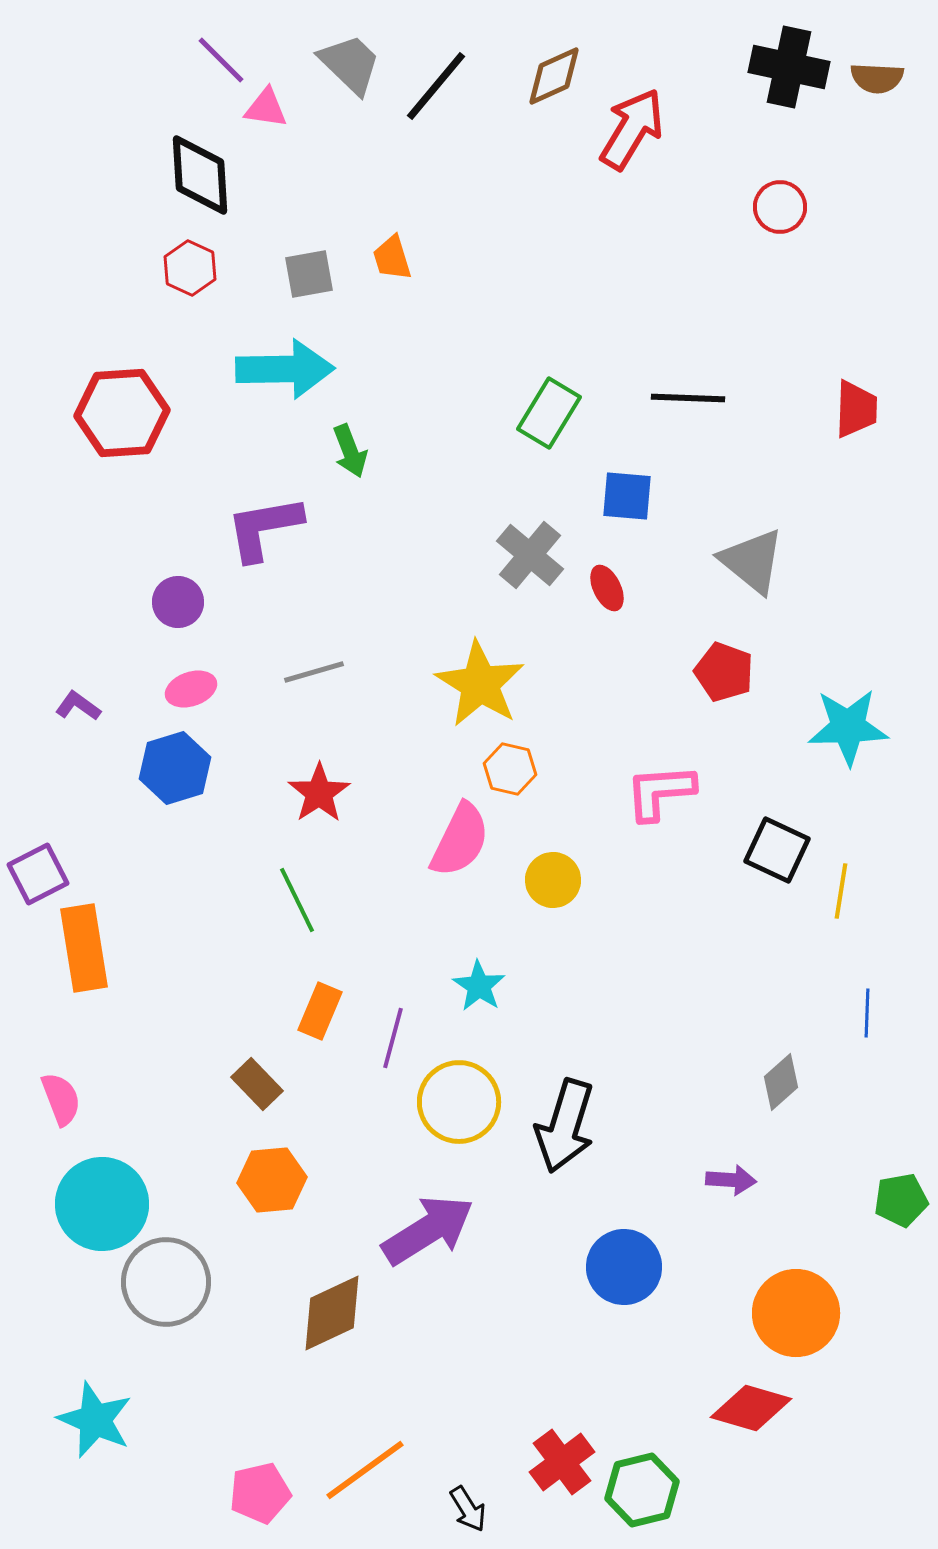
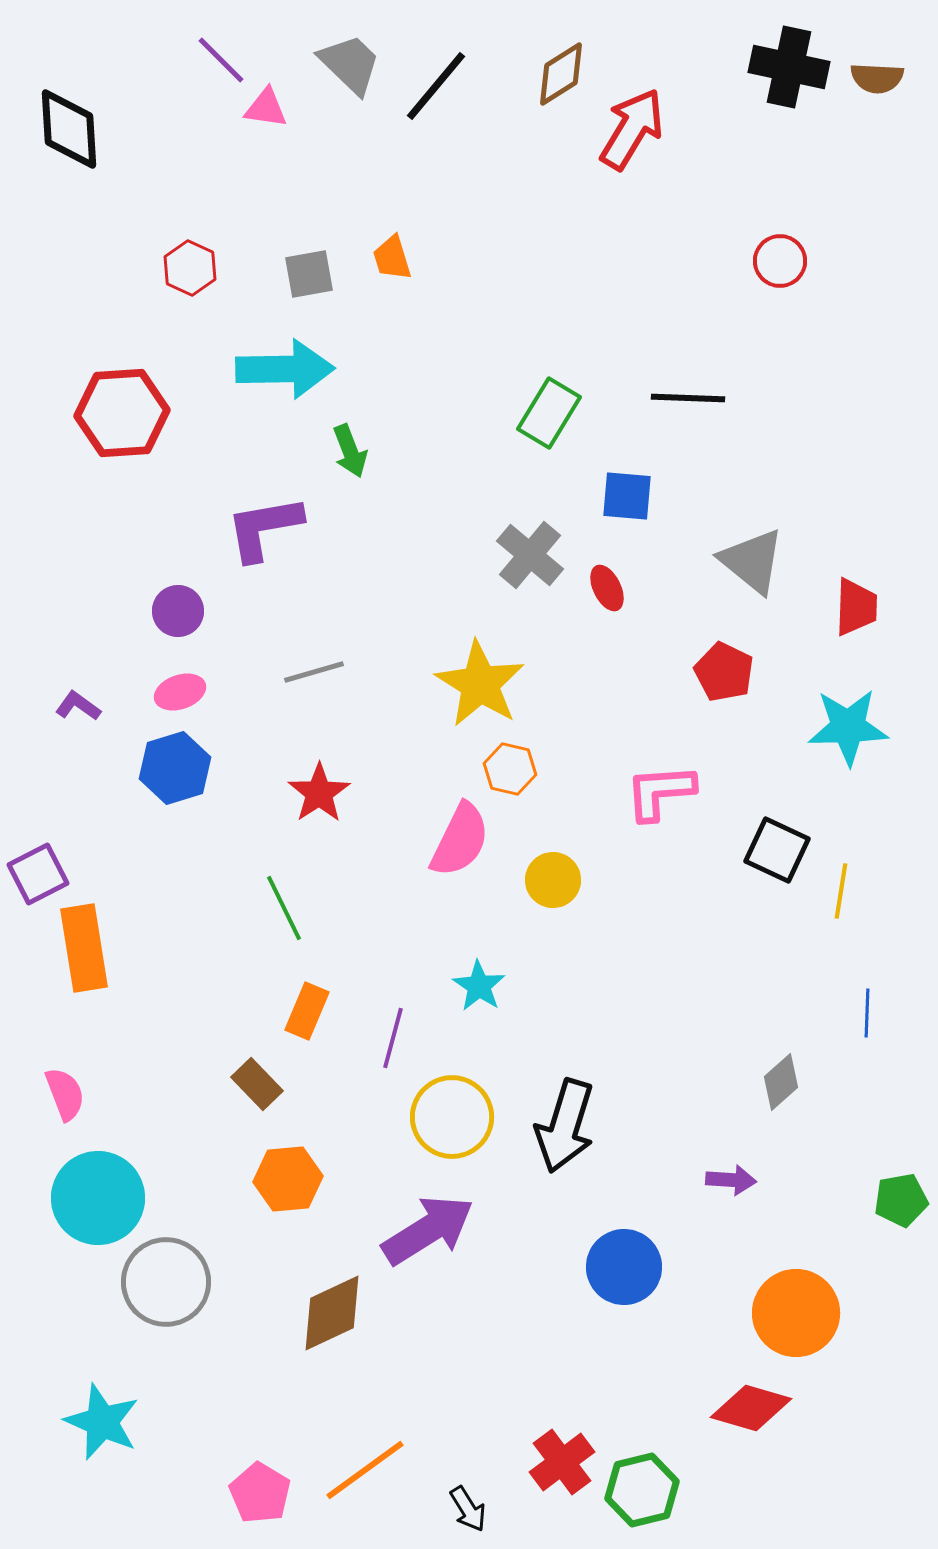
brown diamond at (554, 76): moved 7 px right, 2 px up; rotated 8 degrees counterclockwise
black diamond at (200, 175): moved 131 px left, 46 px up
red circle at (780, 207): moved 54 px down
red trapezoid at (856, 409): moved 198 px down
purple circle at (178, 602): moved 9 px down
red pentagon at (724, 672): rotated 6 degrees clockwise
pink ellipse at (191, 689): moved 11 px left, 3 px down
green line at (297, 900): moved 13 px left, 8 px down
orange rectangle at (320, 1011): moved 13 px left
pink semicircle at (61, 1099): moved 4 px right, 5 px up
yellow circle at (459, 1102): moved 7 px left, 15 px down
orange hexagon at (272, 1180): moved 16 px right, 1 px up
cyan circle at (102, 1204): moved 4 px left, 6 px up
cyan star at (95, 1420): moved 7 px right, 2 px down
pink pentagon at (260, 1493): rotated 28 degrees counterclockwise
